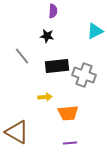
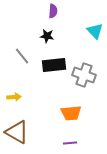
cyan triangle: rotated 48 degrees counterclockwise
black rectangle: moved 3 px left, 1 px up
yellow arrow: moved 31 px left
orange trapezoid: moved 3 px right
